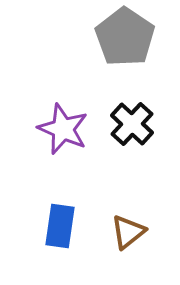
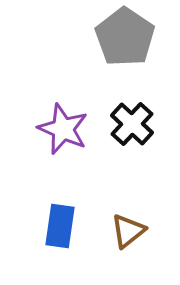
brown triangle: moved 1 px up
